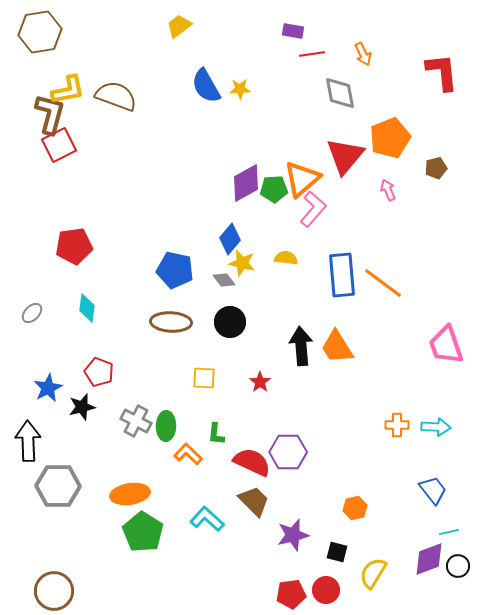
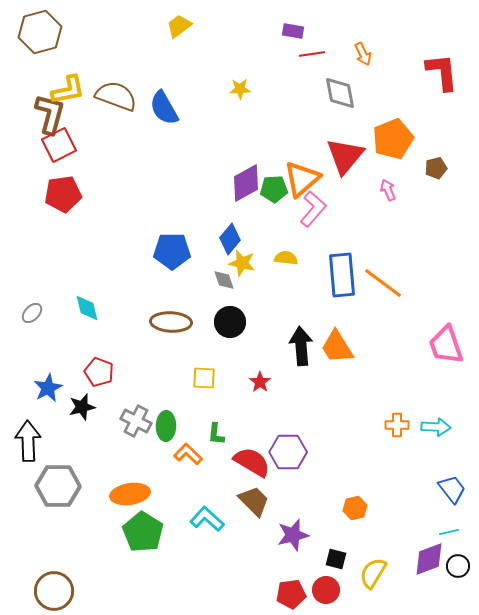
brown hexagon at (40, 32): rotated 6 degrees counterclockwise
blue semicircle at (206, 86): moved 42 px left, 22 px down
orange pentagon at (390, 138): moved 3 px right, 1 px down
red pentagon at (74, 246): moved 11 px left, 52 px up
blue pentagon at (175, 270): moved 3 px left, 19 px up; rotated 12 degrees counterclockwise
gray diamond at (224, 280): rotated 20 degrees clockwise
cyan diamond at (87, 308): rotated 20 degrees counterclockwise
red semicircle at (252, 462): rotated 6 degrees clockwise
blue trapezoid at (433, 490): moved 19 px right, 1 px up
black square at (337, 552): moved 1 px left, 7 px down
